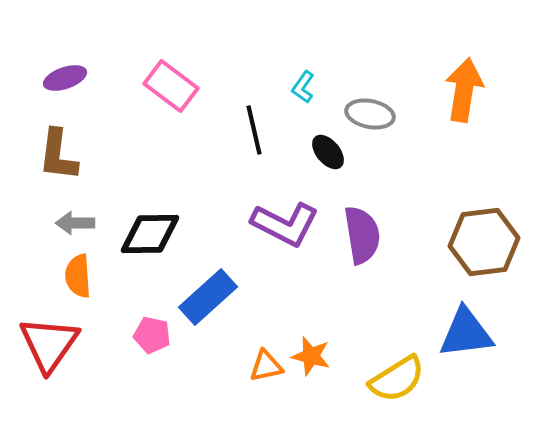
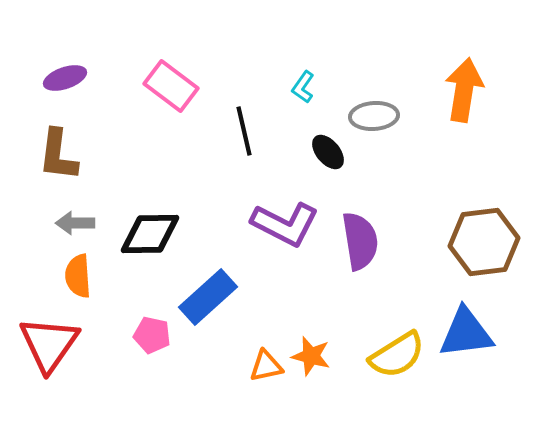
gray ellipse: moved 4 px right, 2 px down; rotated 15 degrees counterclockwise
black line: moved 10 px left, 1 px down
purple semicircle: moved 2 px left, 6 px down
yellow semicircle: moved 24 px up
